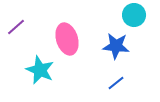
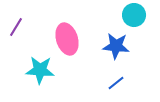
purple line: rotated 18 degrees counterclockwise
cyan star: rotated 20 degrees counterclockwise
